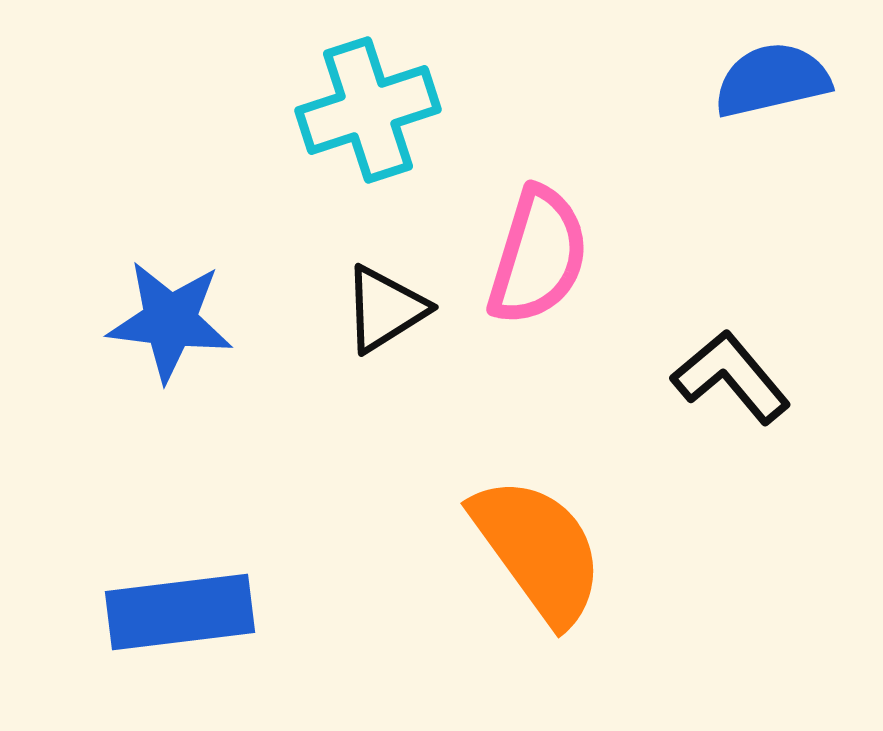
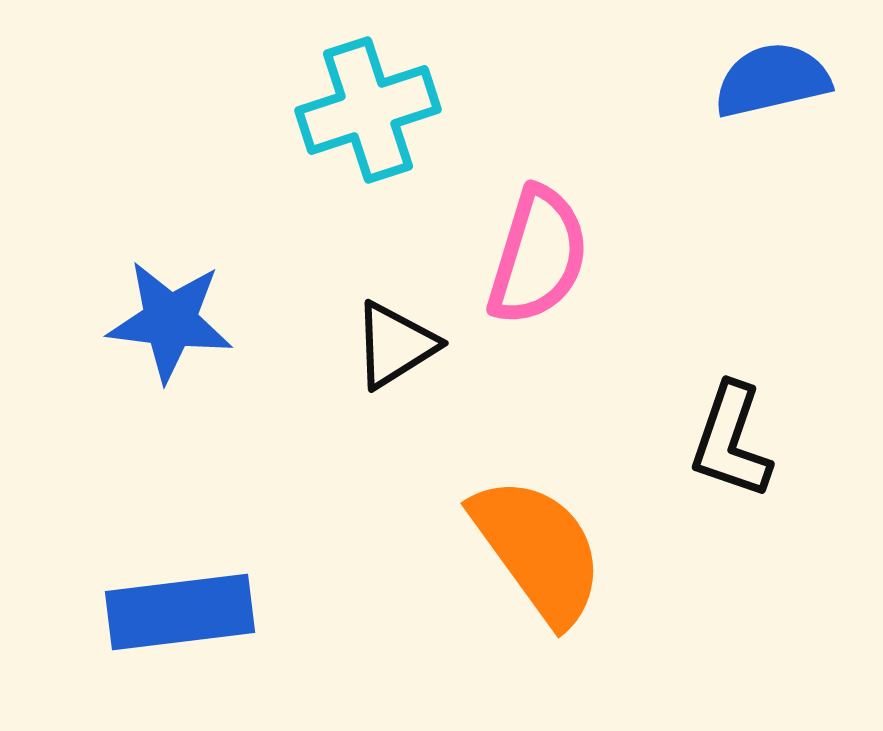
black triangle: moved 10 px right, 36 px down
black L-shape: moved 64 px down; rotated 121 degrees counterclockwise
